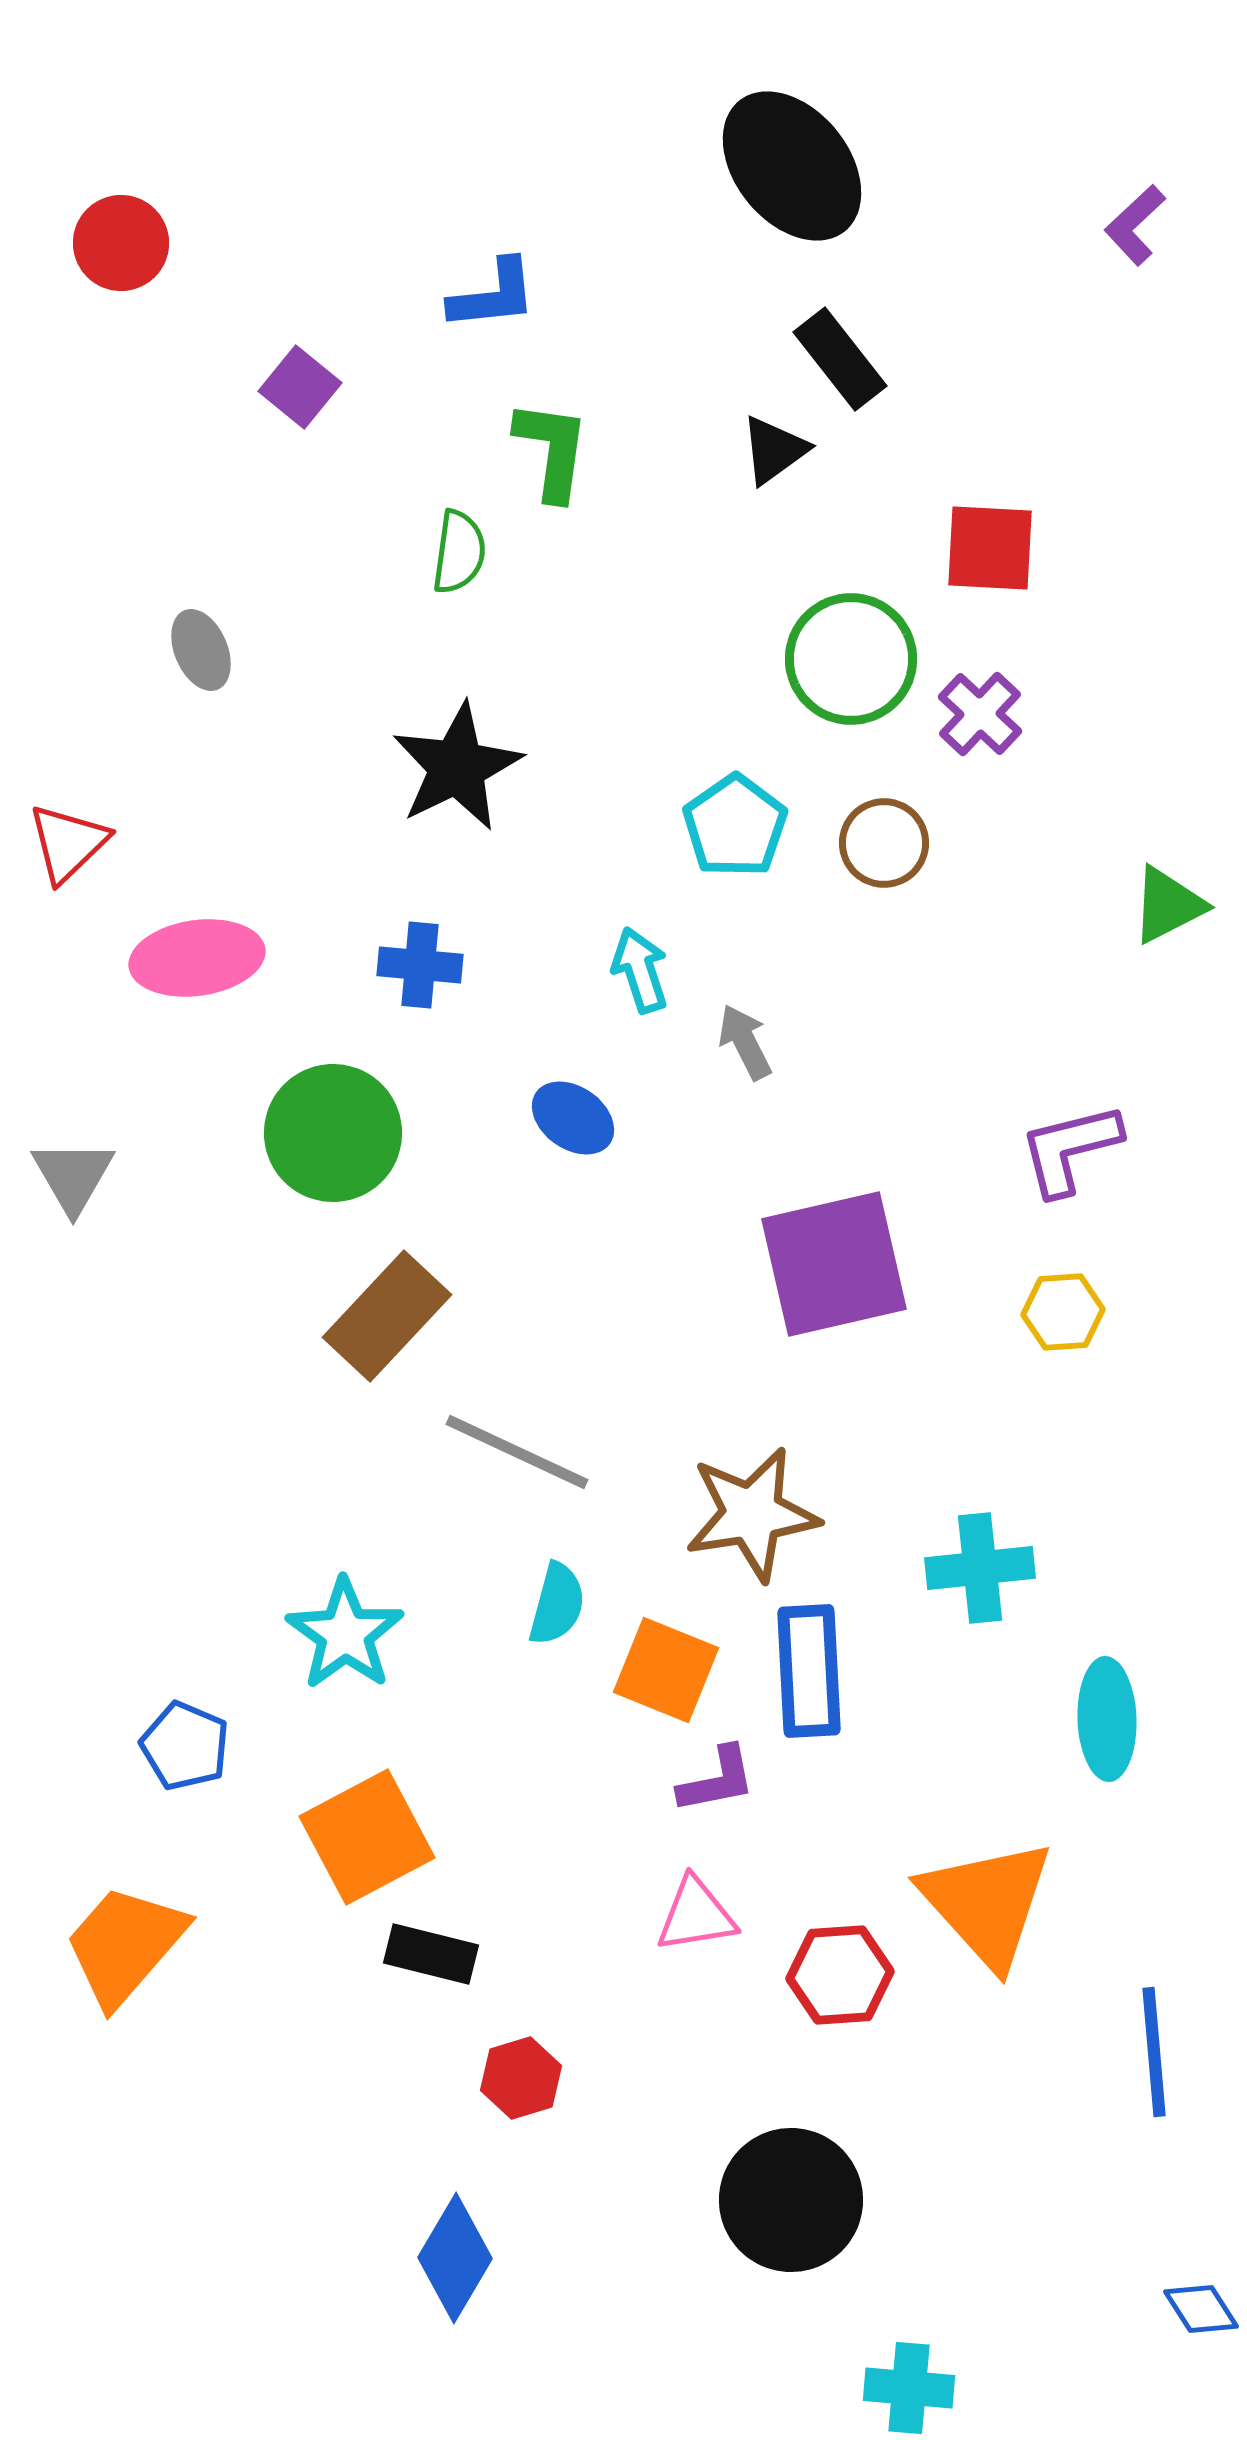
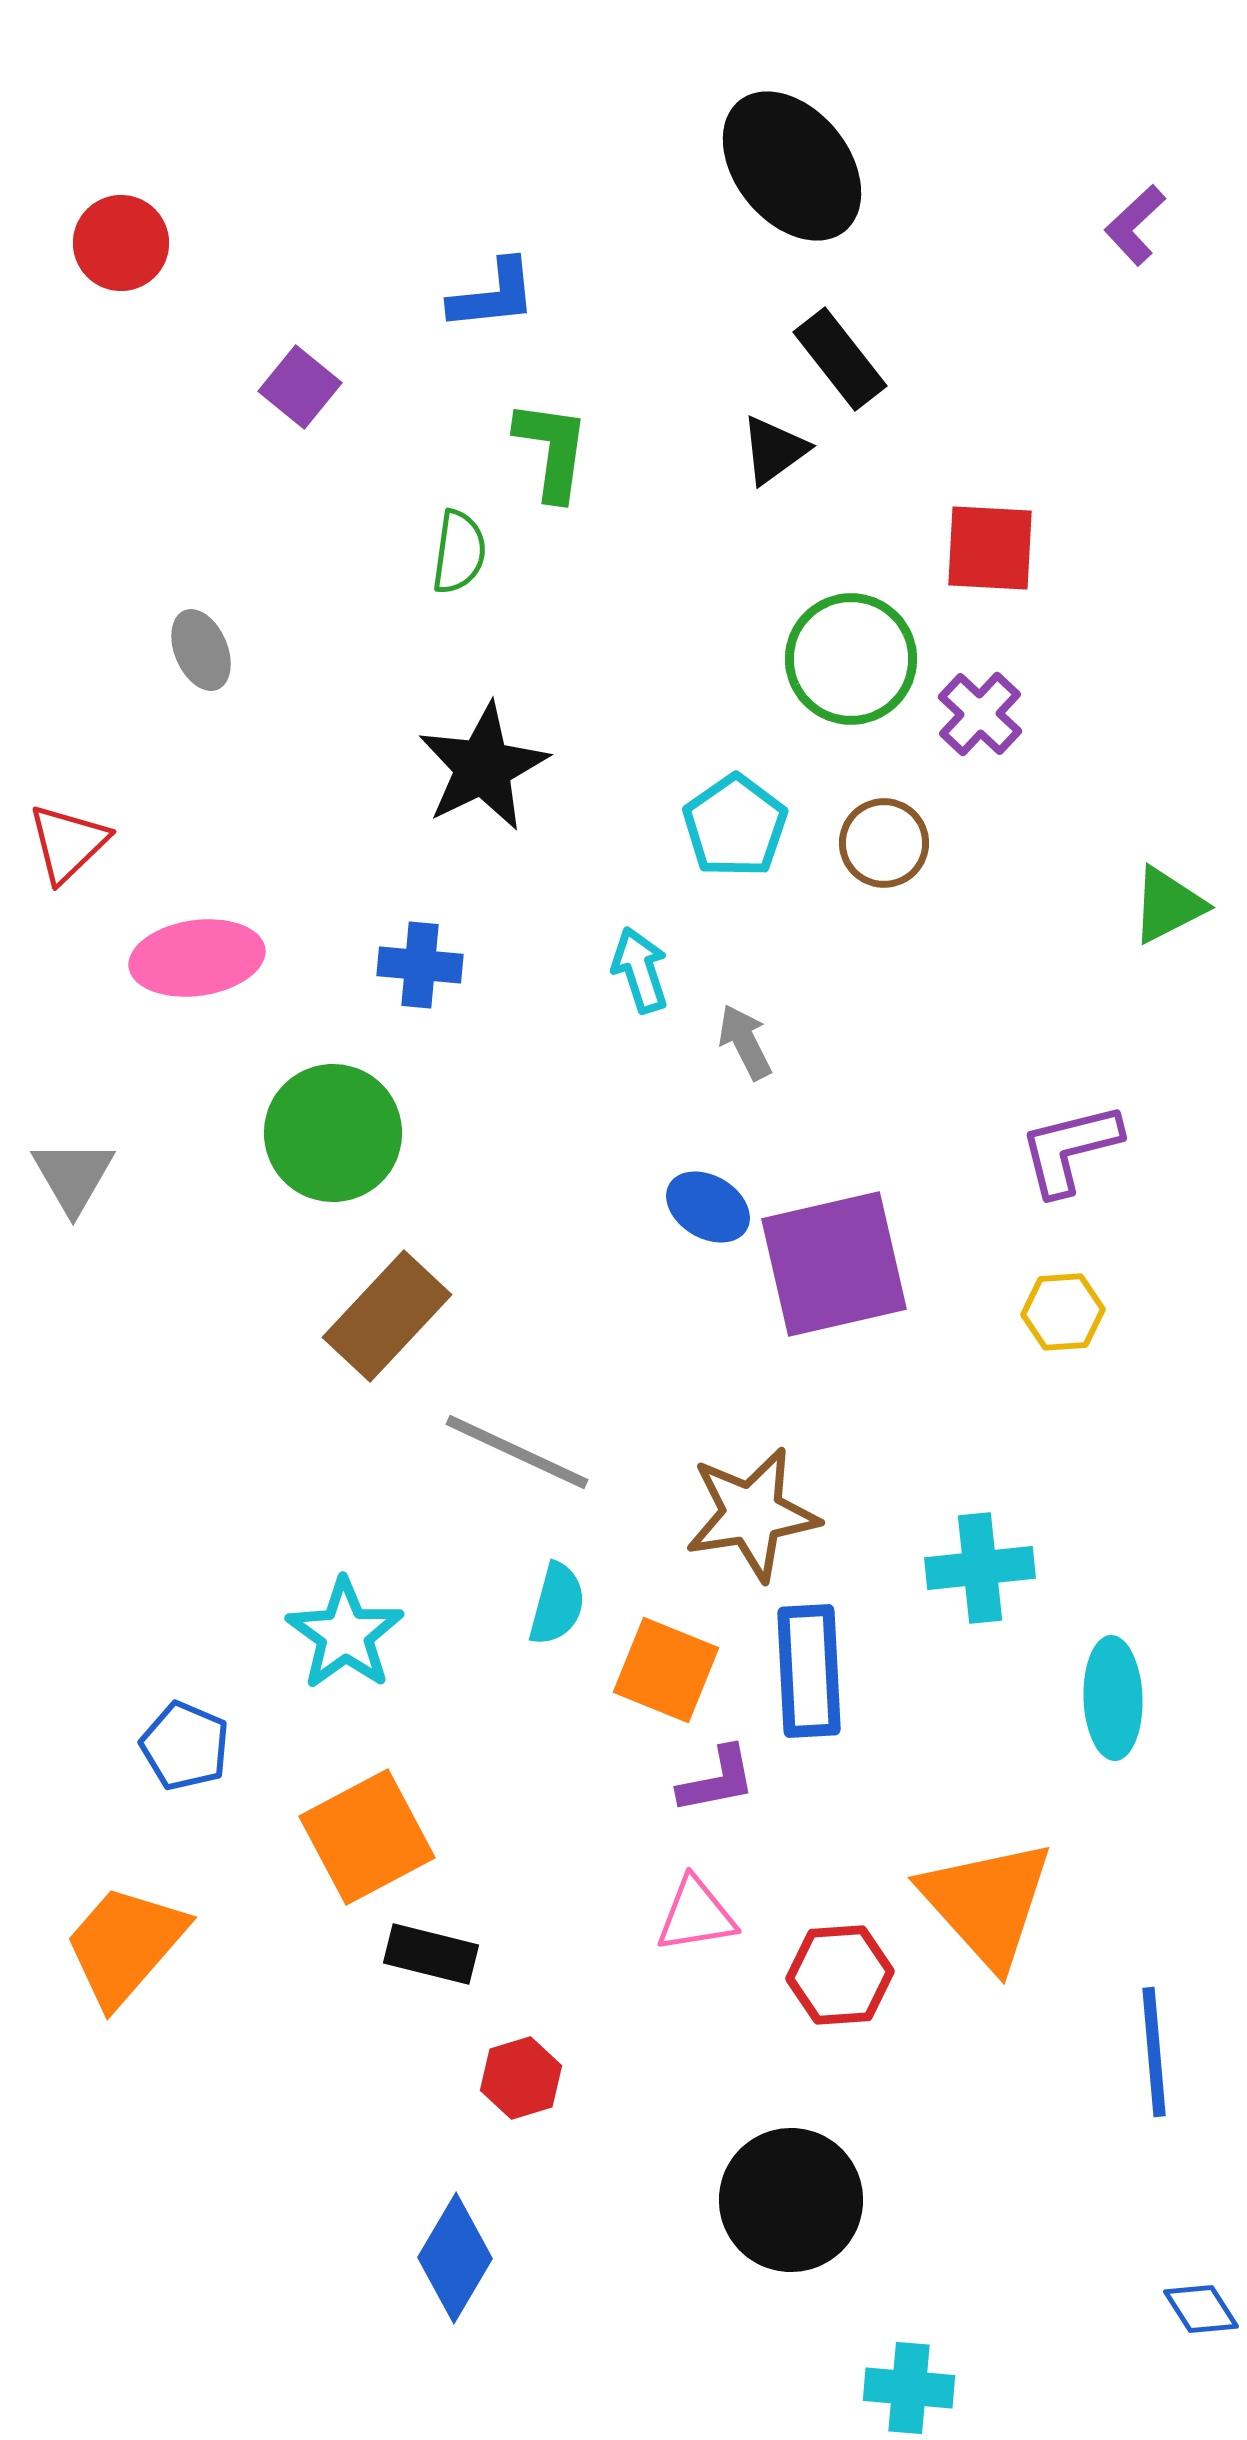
black star at (457, 767): moved 26 px right
blue ellipse at (573, 1118): moved 135 px right, 89 px down; rotated 4 degrees counterclockwise
cyan ellipse at (1107, 1719): moved 6 px right, 21 px up
